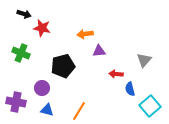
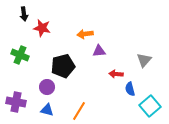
black arrow: rotated 64 degrees clockwise
green cross: moved 1 px left, 2 px down
purple circle: moved 5 px right, 1 px up
